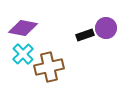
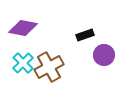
purple circle: moved 2 px left, 27 px down
cyan cross: moved 9 px down
brown cross: rotated 16 degrees counterclockwise
